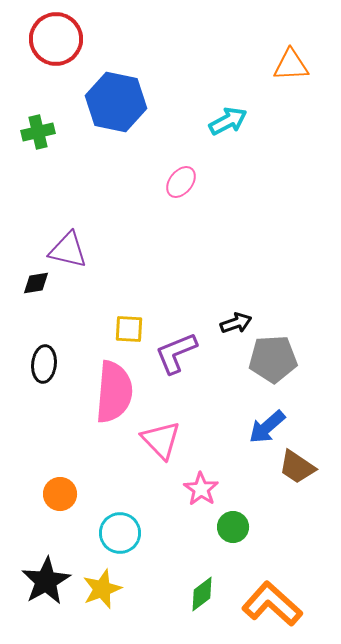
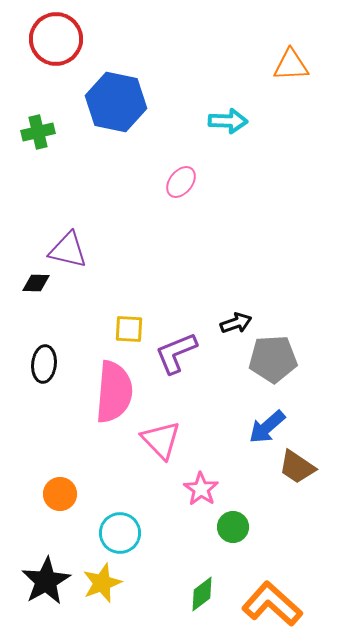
cyan arrow: rotated 30 degrees clockwise
black diamond: rotated 12 degrees clockwise
yellow star: moved 6 px up
